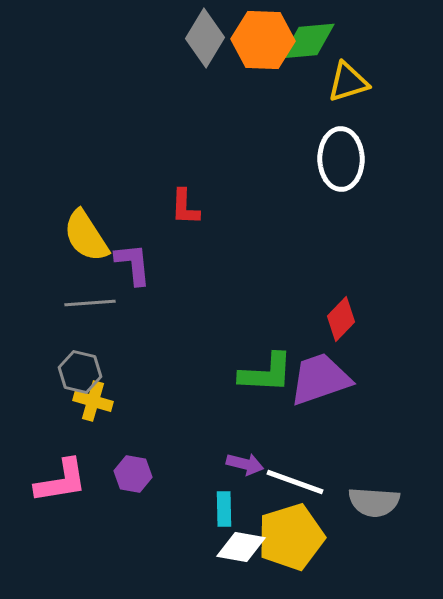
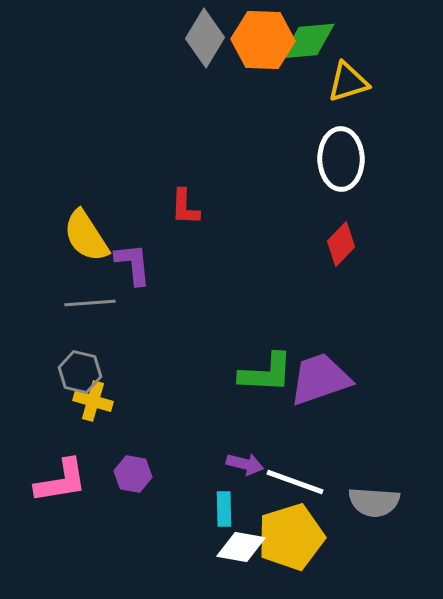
red diamond: moved 75 px up
